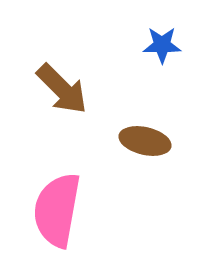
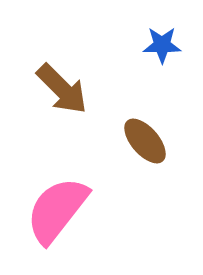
brown ellipse: rotated 36 degrees clockwise
pink semicircle: rotated 28 degrees clockwise
